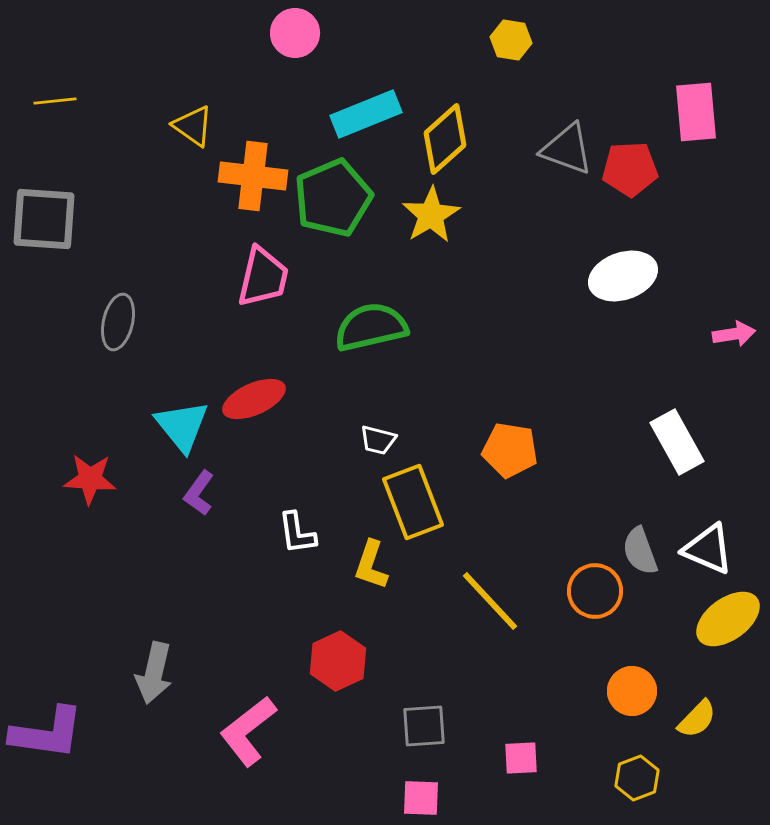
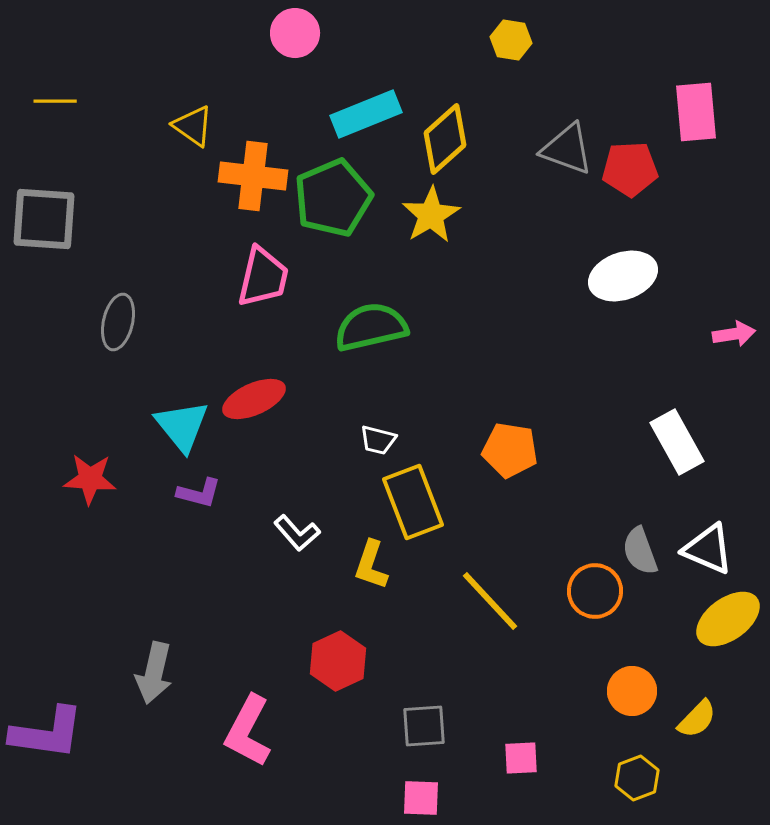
yellow line at (55, 101): rotated 6 degrees clockwise
purple L-shape at (199, 493): rotated 111 degrees counterclockwise
white L-shape at (297, 533): rotated 33 degrees counterclockwise
pink L-shape at (248, 731): rotated 24 degrees counterclockwise
